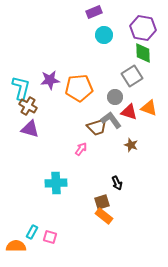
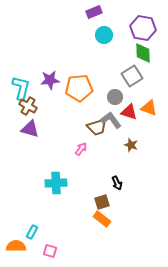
orange rectangle: moved 2 px left, 3 px down
pink square: moved 14 px down
